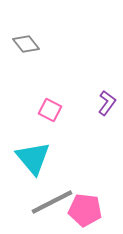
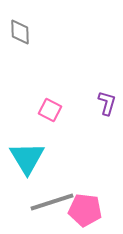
gray diamond: moved 6 px left, 12 px up; rotated 36 degrees clockwise
purple L-shape: rotated 20 degrees counterclockwise
cyan triangle: moved 6 px left; rotated 9 degrees clockwise
gray line: rotated 9 degrees clockwise
